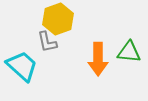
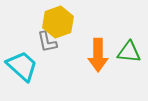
yellow hexagon: moved 3 px down
orange arrow: moved 4 px up
